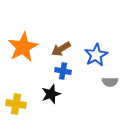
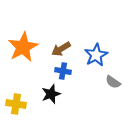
gray semicircle: moved 3 px right; rotated 35 degrees clockwise
